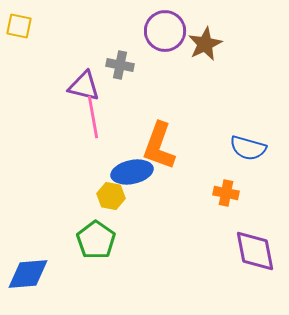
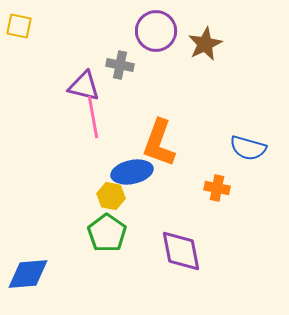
purple circle: moved 9 px left
orange L-shape: moved 3 px up
orange cross: moved 9 px left, 5 px up
green pentagon: moved 11 px right, 7 px up
purple diamond: moved 74 px left
